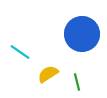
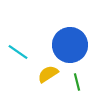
blue circle: moved 12 px left, 11 px down
cyan line: moved 2 px left
